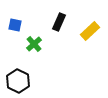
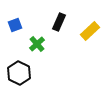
blue square: rotated 32 degrees counterclockwise
green cross: moved 3 px right
black hexagon: moved 1 px right, 8 px up
